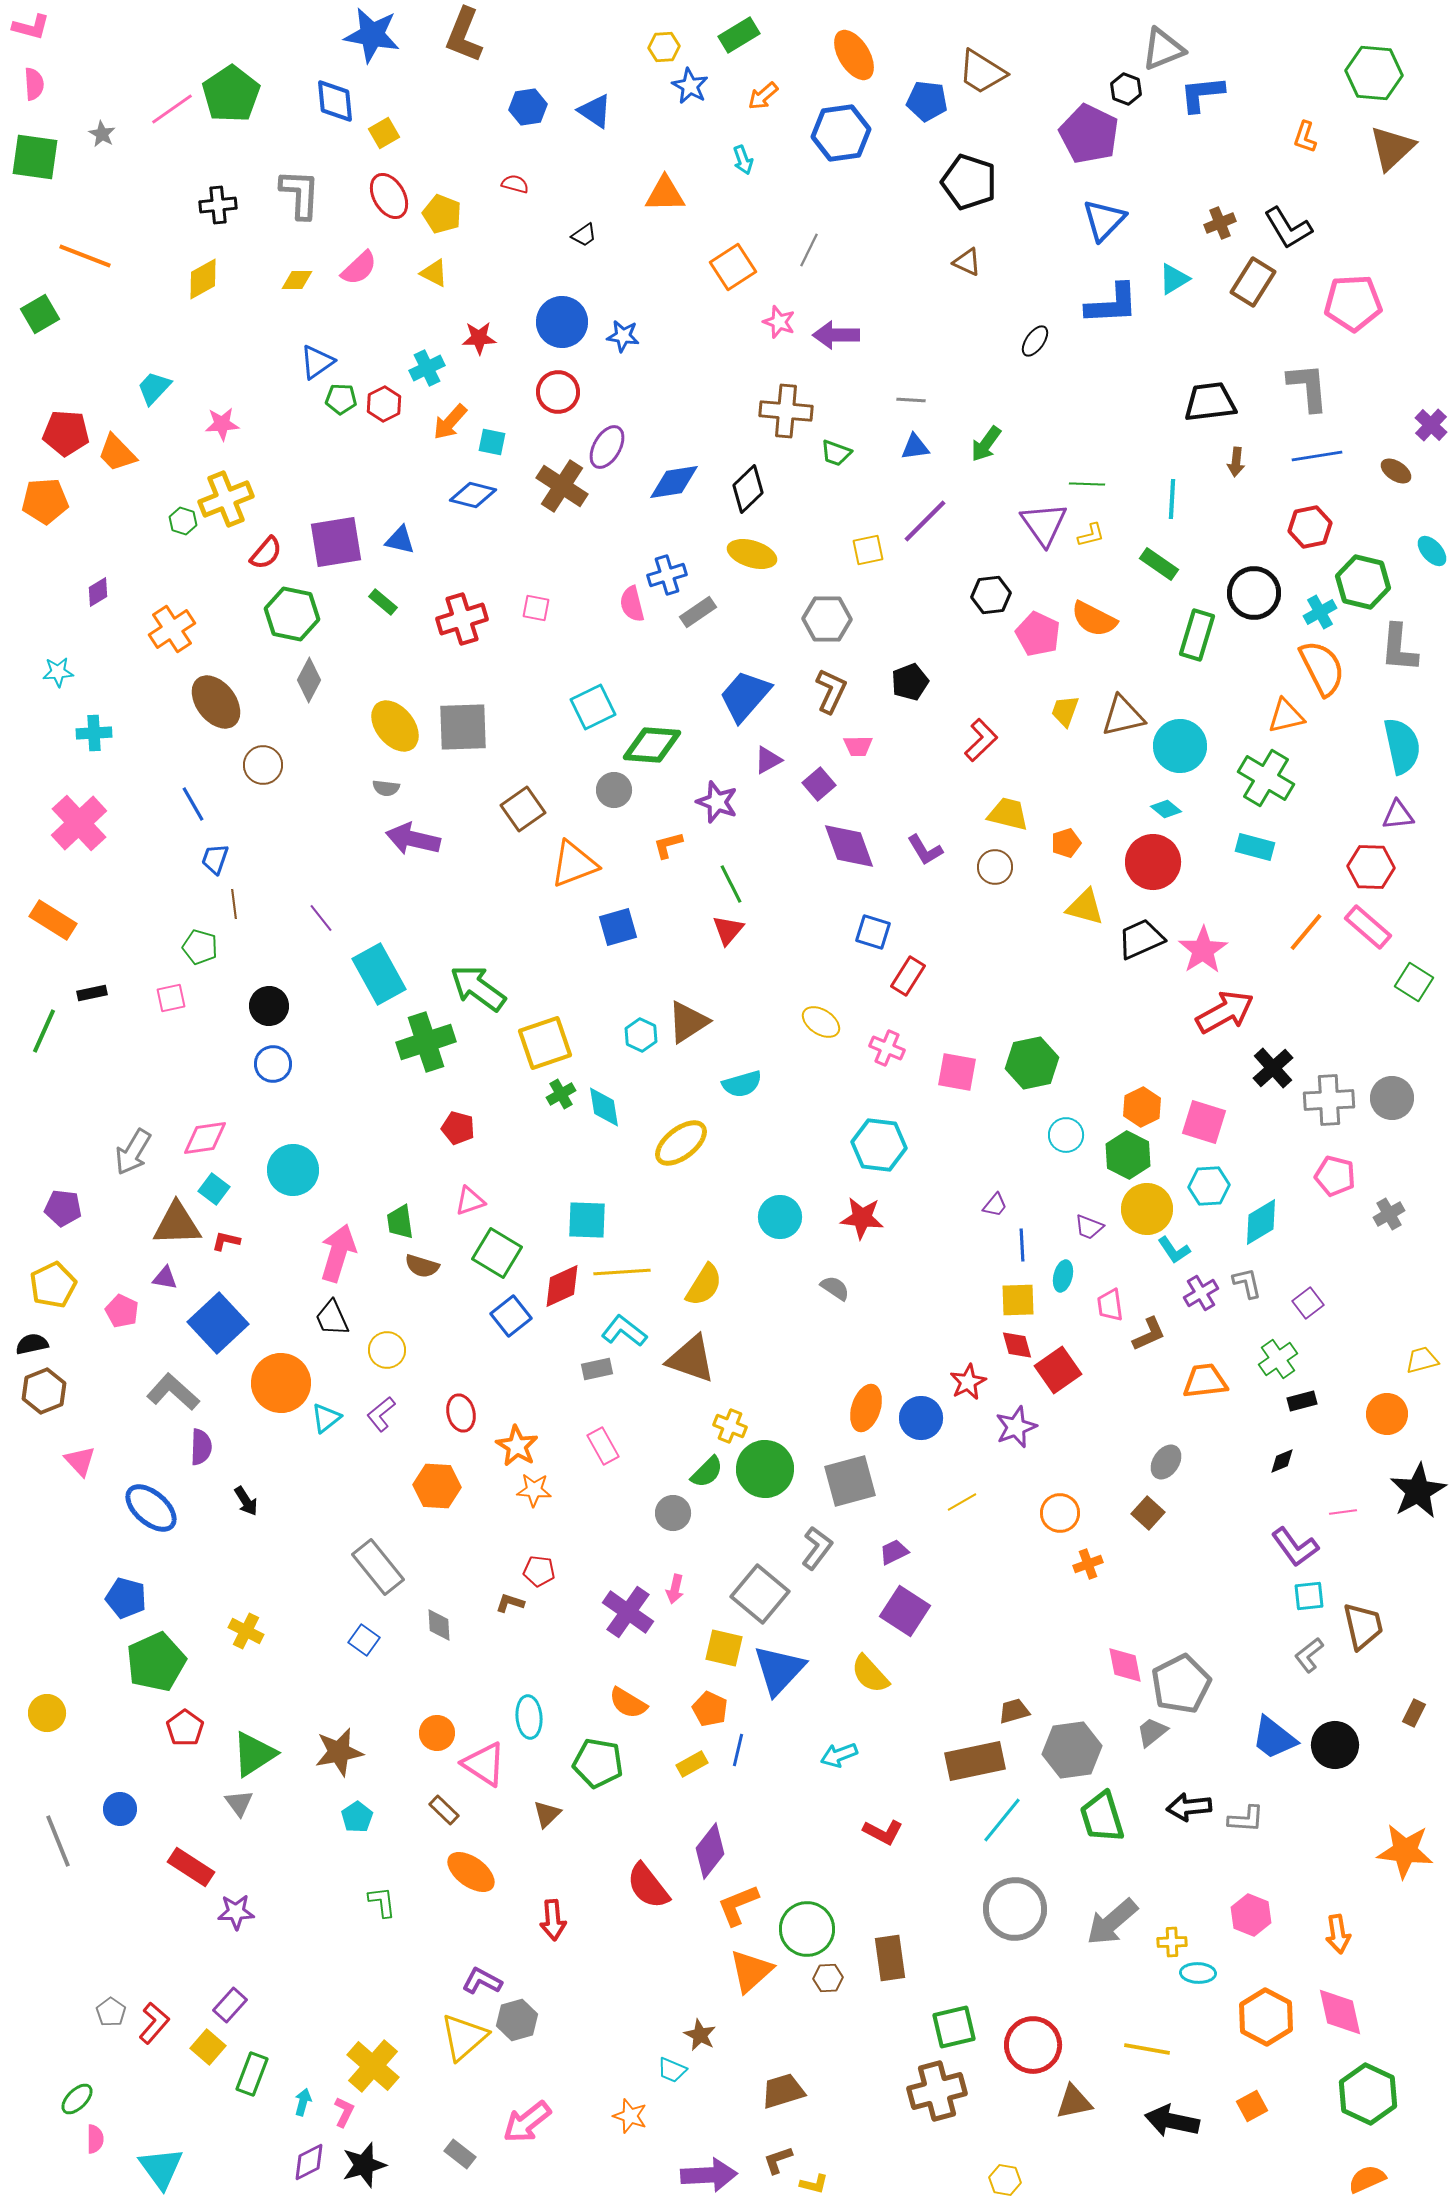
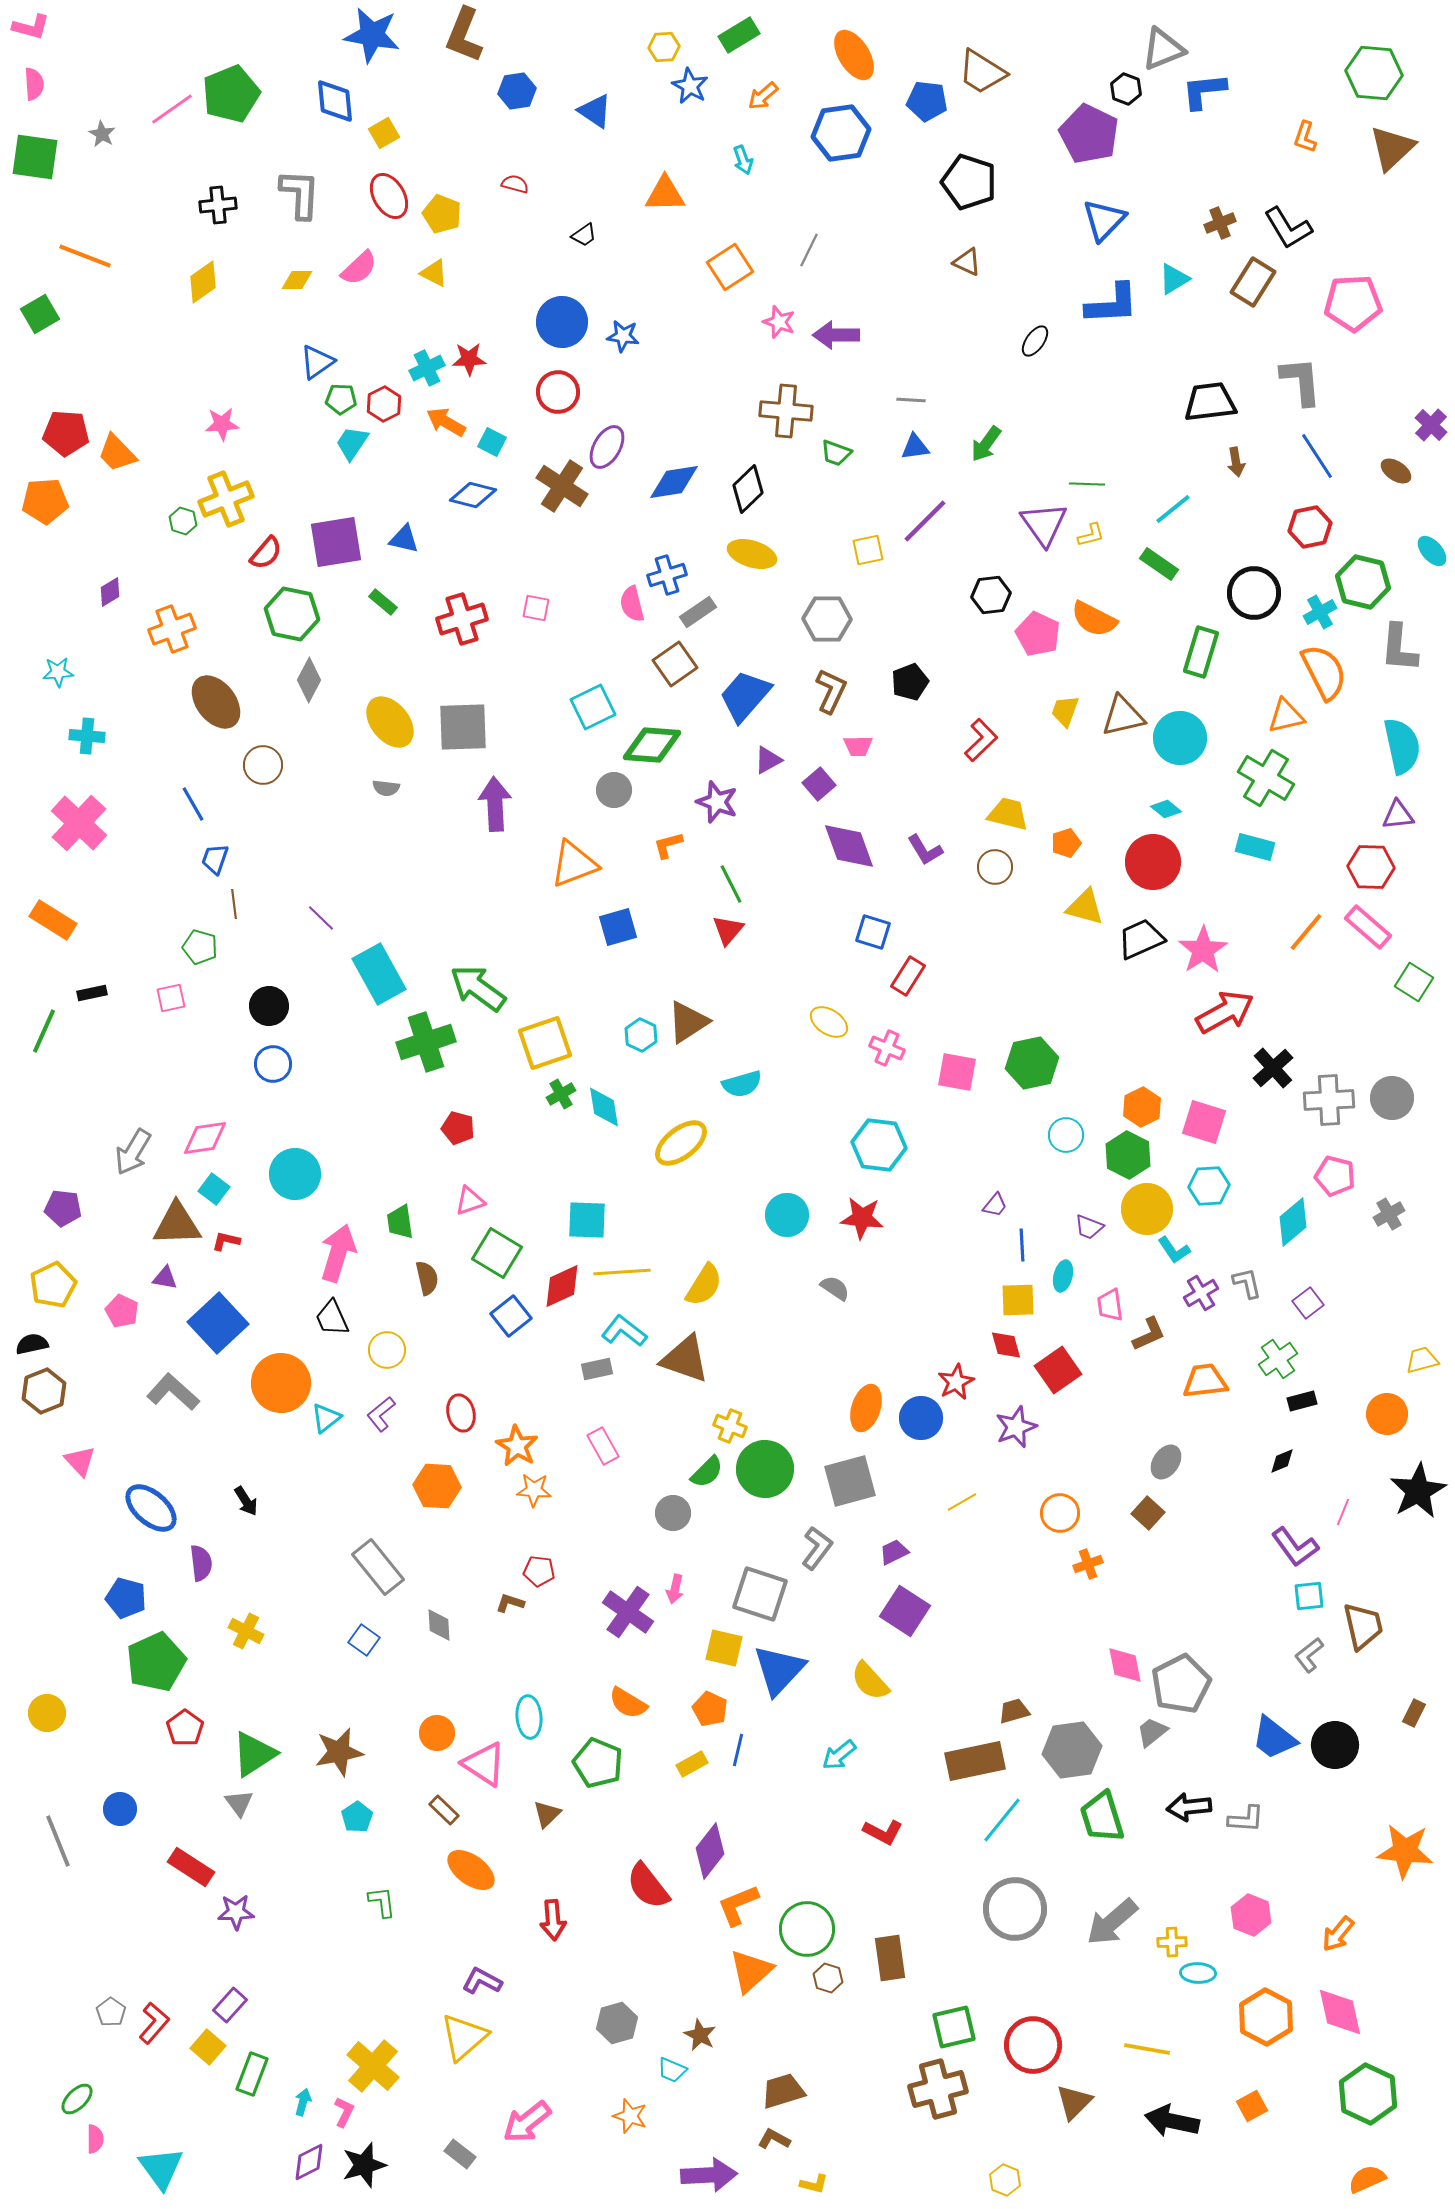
green pentagon at (231, 94): rotated 12 degrees clockwise
blue L-shape at (1202, 94): moved 2 px right, 3 px up
blue hexagon at (528, 107): moved 11 px left, 16 px up
orange square at (733, 267): moved 3 px left
yellow diamond at (203, 279): moved 3 px down; rotated 6 degrees counterclockwise
red star at (479, 338): moved 10 px left, 21 px down
gray L-shape at (1308, 387): moved 7 px left, 6 px up
cyan trapezoid at (154, 388): moved 198 px right, 55 px down; rotated 9 degrees counterclockwise
orange arrow at (450, 422): moved 4 px left; rotated 78 degrees clockwise
cyan square at (492, 442): rotated 16 degrees clockwise
blue line at (1317, 456): rotated 66 degrees clockwise
brown arrow at (1236, 462): rotated 16 degrees counterclockwise
cyan line at (1172, 499): moved 1 px right, 10 px down; rotated 48 degrees clockwise
blue triangle at (400, 540): moved 4 px right, 1 px up
purple diamond at (98, 592): moved 12 px right
orange cross at (172, 629): rotated 12 degrees clockwise
green rectangle at (1197, 635): moved 4 px right, 17 px down
orange semicircle at (1322, 668): moved 2 px right, 4 px down
yellow ellipse at (395, 726): moved 5 px left, 4 px up
cyan cross at (94, 733): moved 7 px left, 3 px down; rotated 8 degrees clockwise
cyan circle at (1180, 746): moved 8 px up
brown square at (523, 809): moved 152 px right, 145 px up
pink cross at (79, 823): rotated 4 degrees counterclockwise
purple arrow at (413, 839): moved 82 px right, 35 px up; rotated 74 degrees clockwise
purple line at (321, 918): rotated 8 degrees counterclockwise
yellow ellipse at (821, 1022): moved 8 px right
cyan circle at (293, 1170): moved 2 px right, 4 px down
cyan circle at (780, 1217): moved 7 px right, 2 px up
cyan diamond at (1261, 1222): moved 32 px right; rotated 9 degrees counterclockwise
brown semicircle at (422, 1266): moved 5 px right, 12 px down; rotated 120 degrees counterclockwise
red diamond at (1017, 1345): moved 11 px left
brown triangle at (691, 1359): moved 6 px left
red star at (968, 1382): moved 12 px left
purple semicircle at (201, 1447): moved 116 px down; rotated 9 degrees counterclockwise
pink line at (1343, 1512): rotated 60 degrees counterclockwise
gray square at (760, 1594): rotated 22 degrees counterclockwise
yellow semicircle at (870, 1674): moved 7 px down
cyan arrow at (839, 1755): rotated 18 degrees counterclockwise
green pentagon at (598, 1763): rotated 12 degrees clockwise
orange ellipse at (471, 1872): moved 2 px up
orange arrow at (1338, 1934): rotated 48 degrees clockwise
brown hexagon at (828, 1978): rotated 20 degrees clockwise
gray hexagon at (517, 2020): moved 100 px right, 3 px down
brown cross at (937, 2091): moved 1 px right, 2 px up
brown triangle at (1074, 2102): rotated 33 degrees counterclockwise
brown L-shape at (778, 2160): moved 4 px left, 21 px up; rotated 48 degrees clockwise
yellow hexagon at (1005, 2180): rotated 12 degrees clockwise
